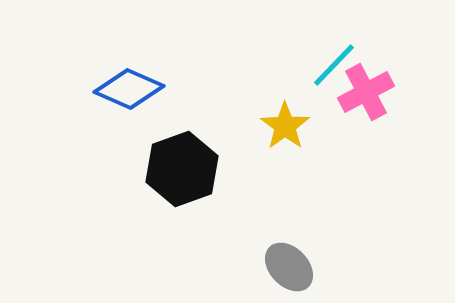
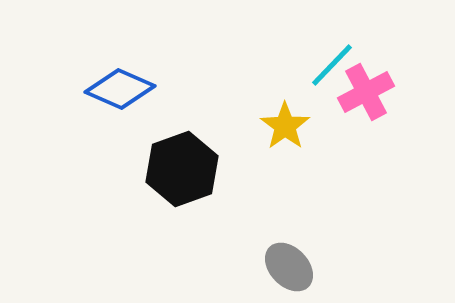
cyan line: moved 2 px left
blue diamond: moved 9 px left
